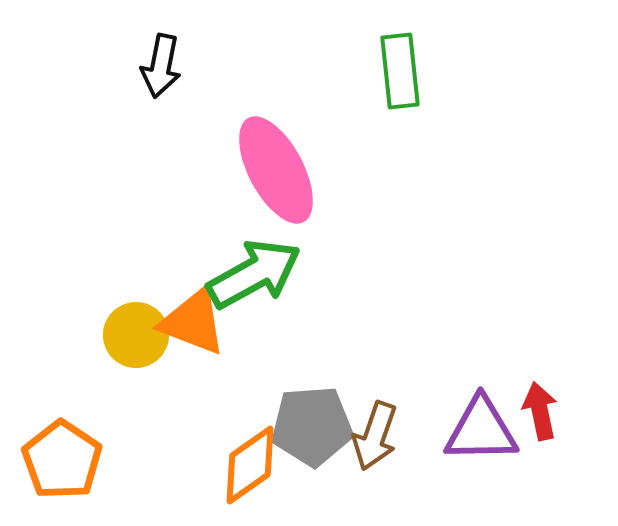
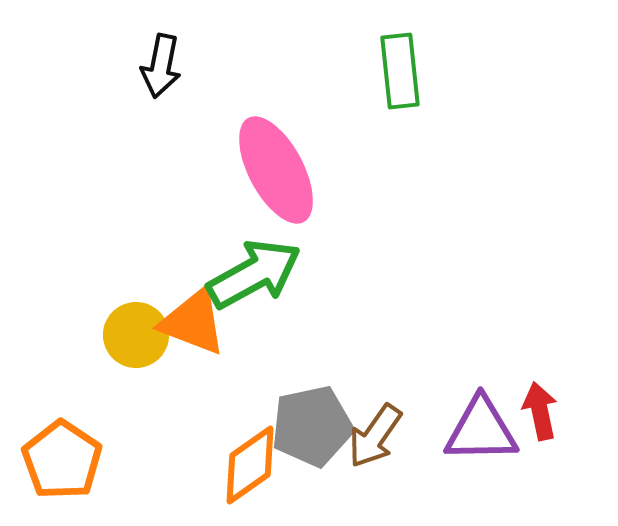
gray pentagon: rotated 8 degrees counterclockwise
brown arrow: rotated 16 degrees clockwise
